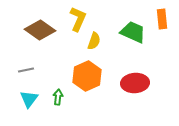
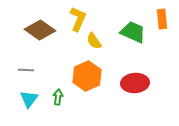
yellow semicircle: rotated 126 degrees clockwise
gray line: rotated 14 degrees clockwise
